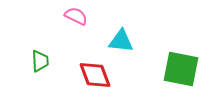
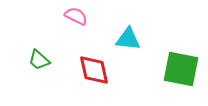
cyan triangle: moved 7 px right, 2 px up
green trapezoid: moved 1 px left, 1 px up; rotated 135 degrees clockwise
red diamond: moved 1 px left, 5 px up; rotated 8 degrees clockwise
